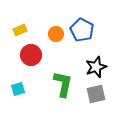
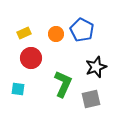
yellow rectangle: moved 4 px right, 3 px down
red circle: moved 3 px down
green L-shape: rotated 12 degrees clockwise
cyan square: rotated 24 degrees clockwise
gray square: moved 5 px left, 5 px down
